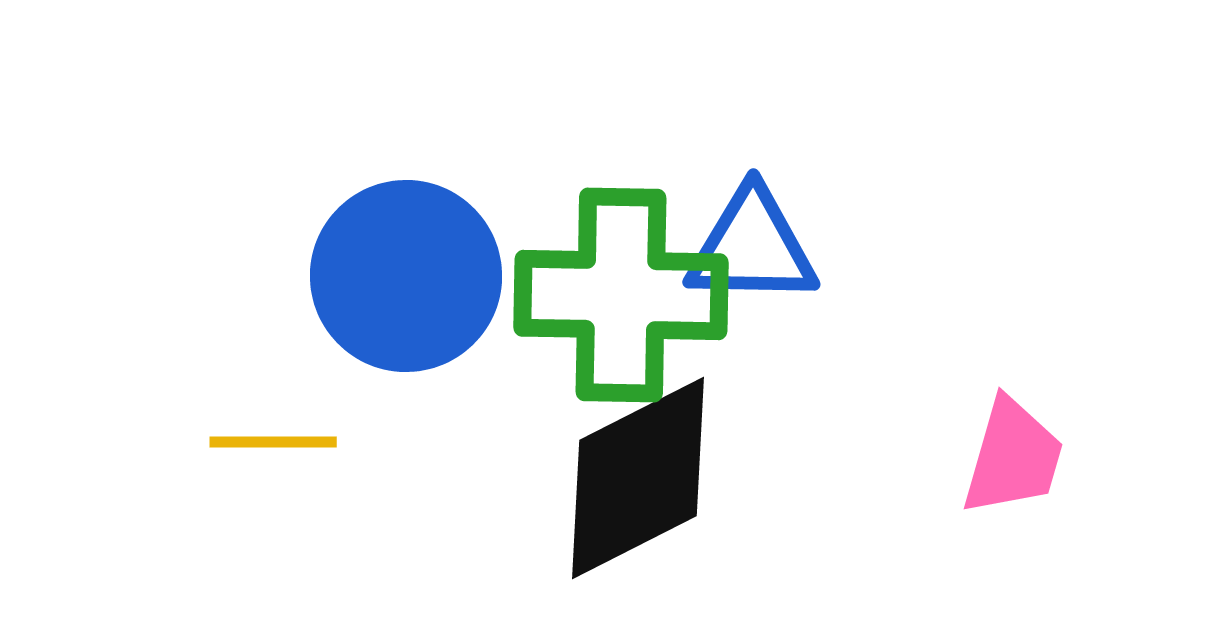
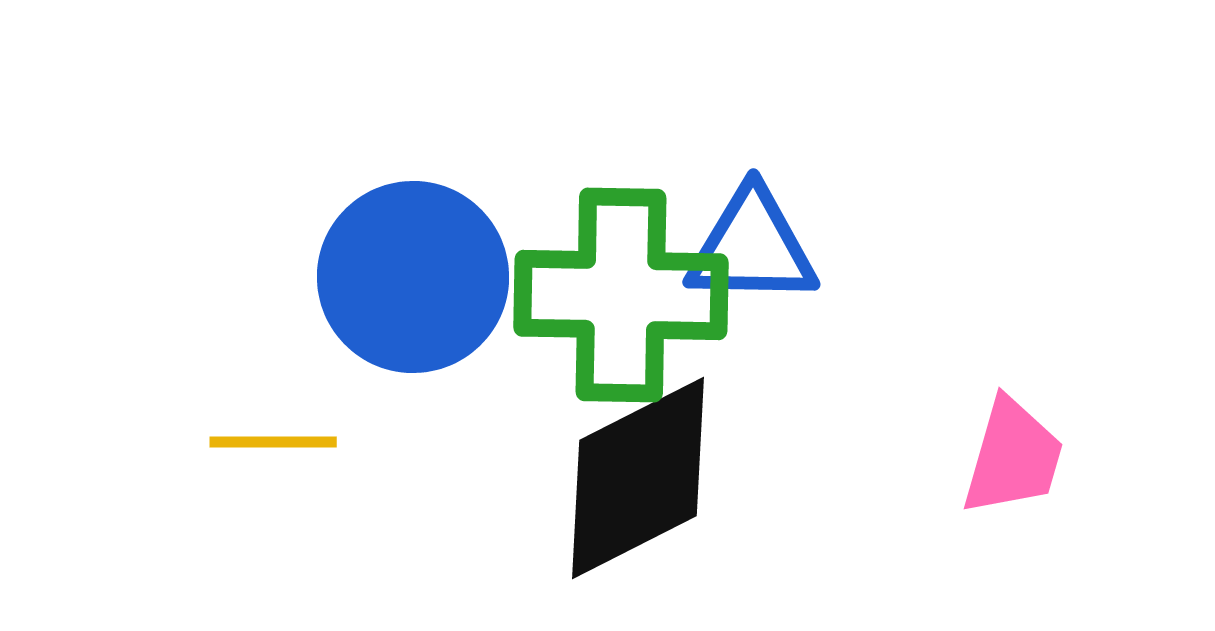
blue circle: moved 7 px right, 1 px down
